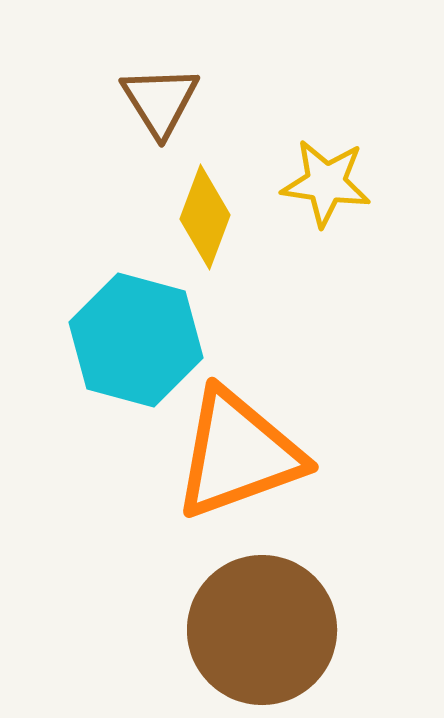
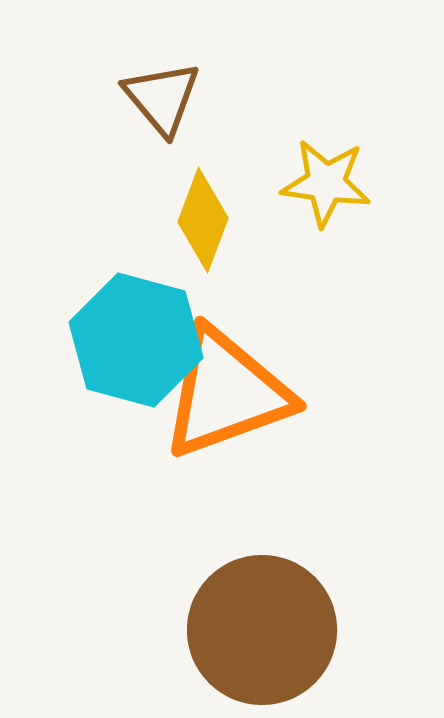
brown triangle: moved 2 px right, 3 px up; rotated 8 degrees counterclockwise
yellow diamond: moved 2 px left, 3 px down
orange triangle: moved 12 px left, 61 px up
